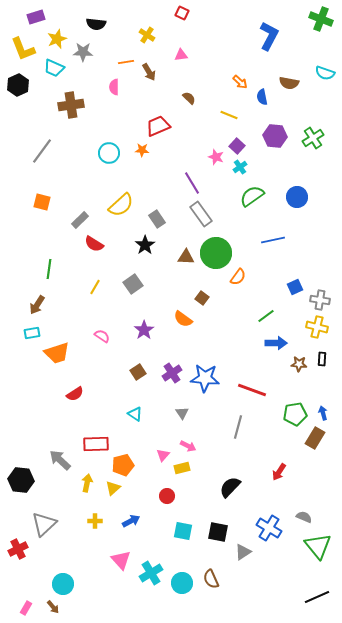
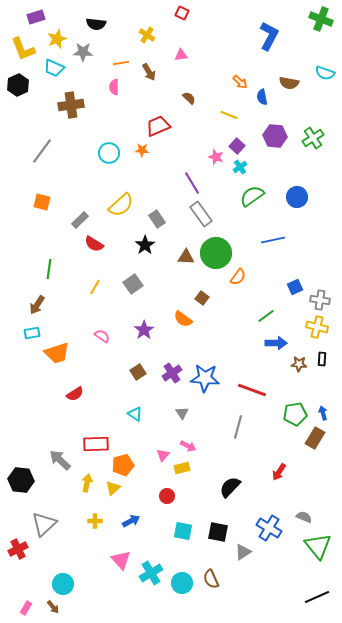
orange line at (126, 62): moved 5 px left, 1 px down
